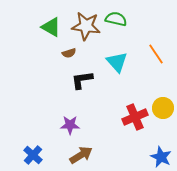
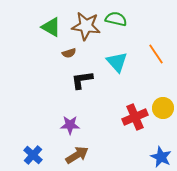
brown arrow: moved 4 px left
